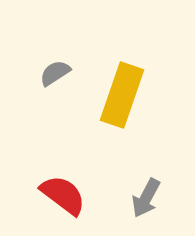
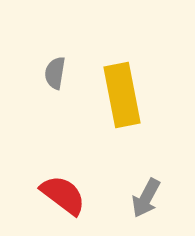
gray semicircle: rotated 48 degrees counterclockwise
yellow rectangle: rotated 30 degrees counterclockwise
